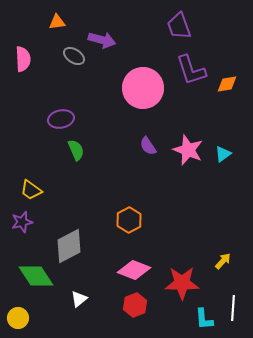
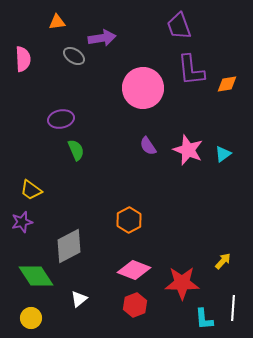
purple arrow: moved 2 px up; rotated 24 degrees counterclockwise
purple L-shape: rotated 12 degrees clockwise
yellow circle: moved 13 px right
